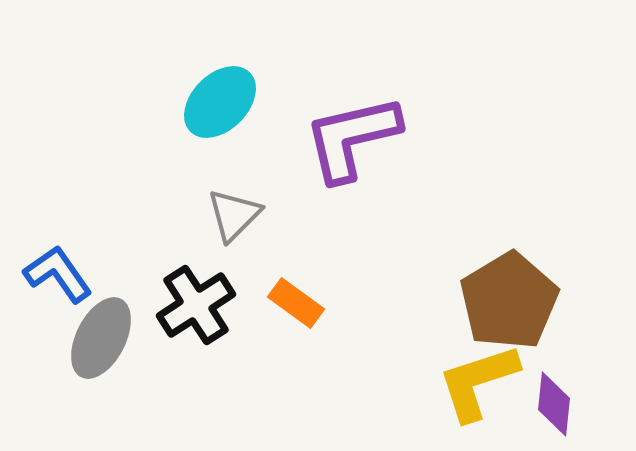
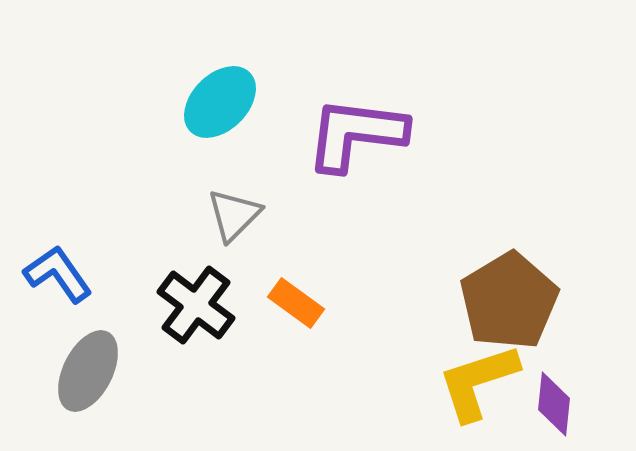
purple L-shape: moved 4 px right, 4 px up; rotated 20 degrees clockwise
black cross: rotated 20 degrees counterclockwise
gray ellipse: moved 13 px left, 33 px down
